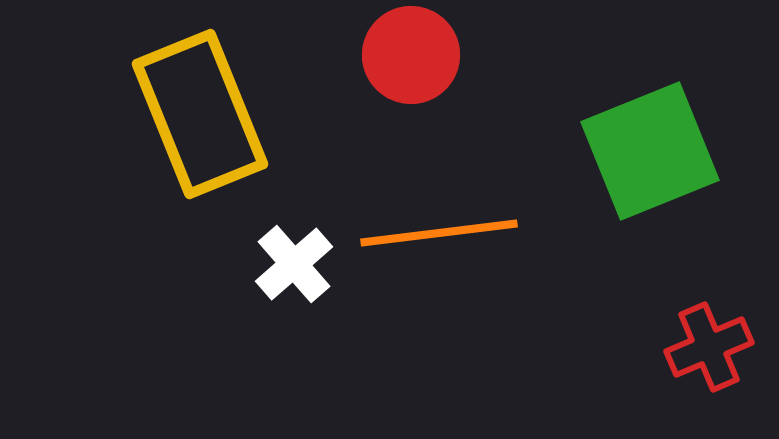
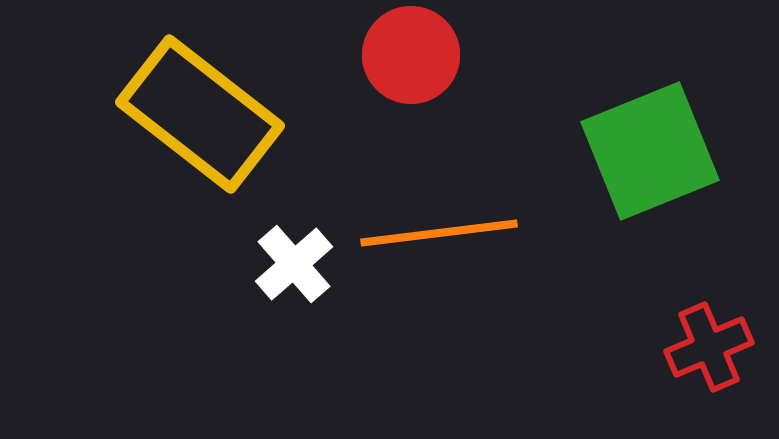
yellow rectangle: rotated 30 degrees counterclockwise
